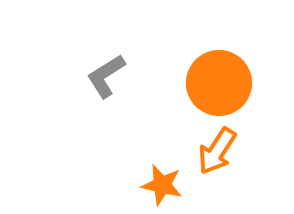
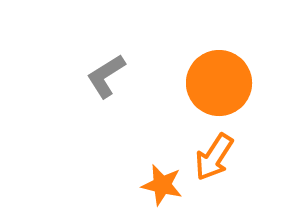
orange arrow: moved 3 px left, 6 px down
